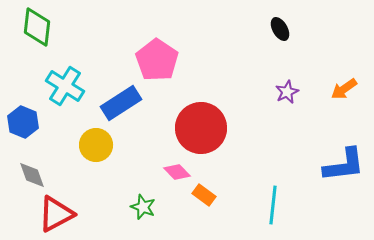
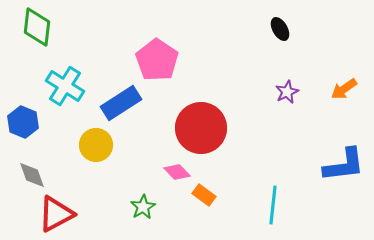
green star: rotated 20 degrees clockwise
